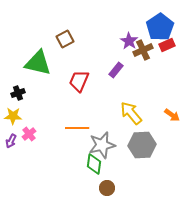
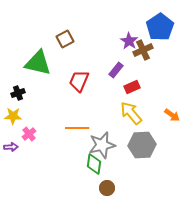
red rectangle: moved 35 px left, 42 px down
purple arrow: moved 6 px down; rotated 120 degrees counterclockwise
